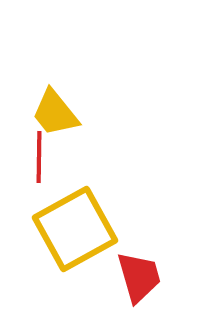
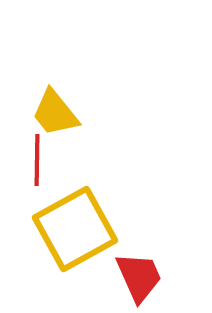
red line: moved 2 px left, 3 px down
red trapezoid: rotated 8 degrees counterclockwise
